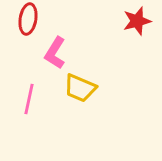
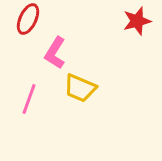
red ellipse: rotated 16 degrees clockwise
pink line: rotated 8 degrees clockwise
